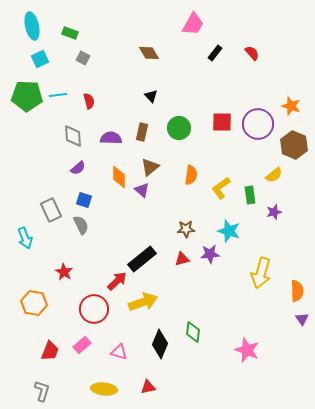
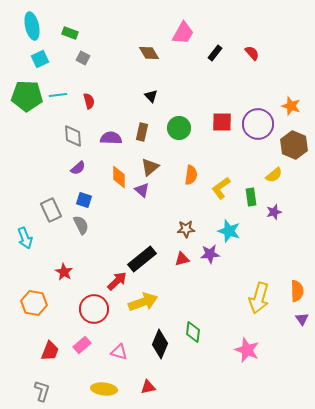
pink trapezoid at (193, 24): moved 10 px left, 9 px down
green rectangle at (250, 195): moved 1 px right, 2 px down
yellow arrow at (261, 273): moved 2 px left, 25 px down
